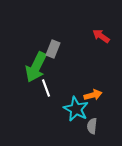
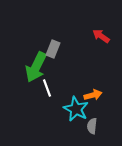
white line: moved 1 px right
